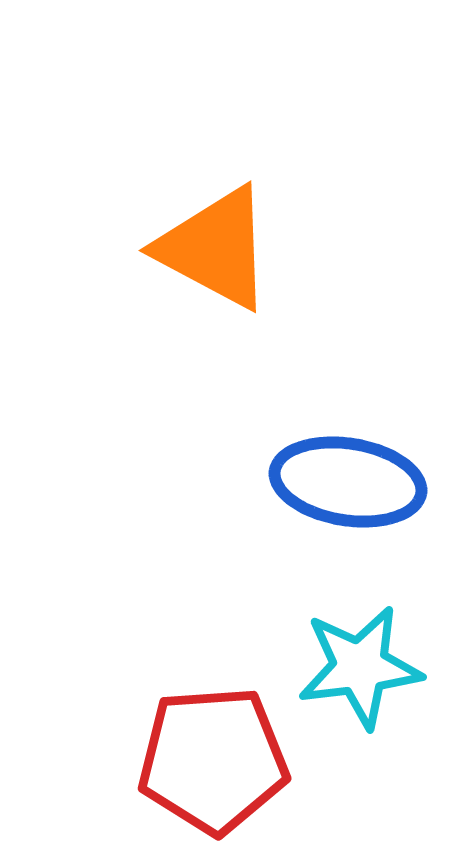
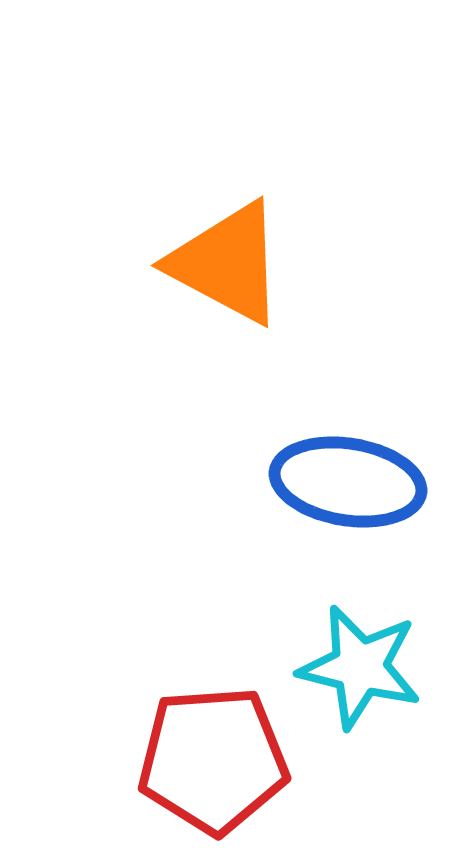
orange triangle: moved 12 px right, 15 px down
cyan star: rotated 21 degrees clockwise
